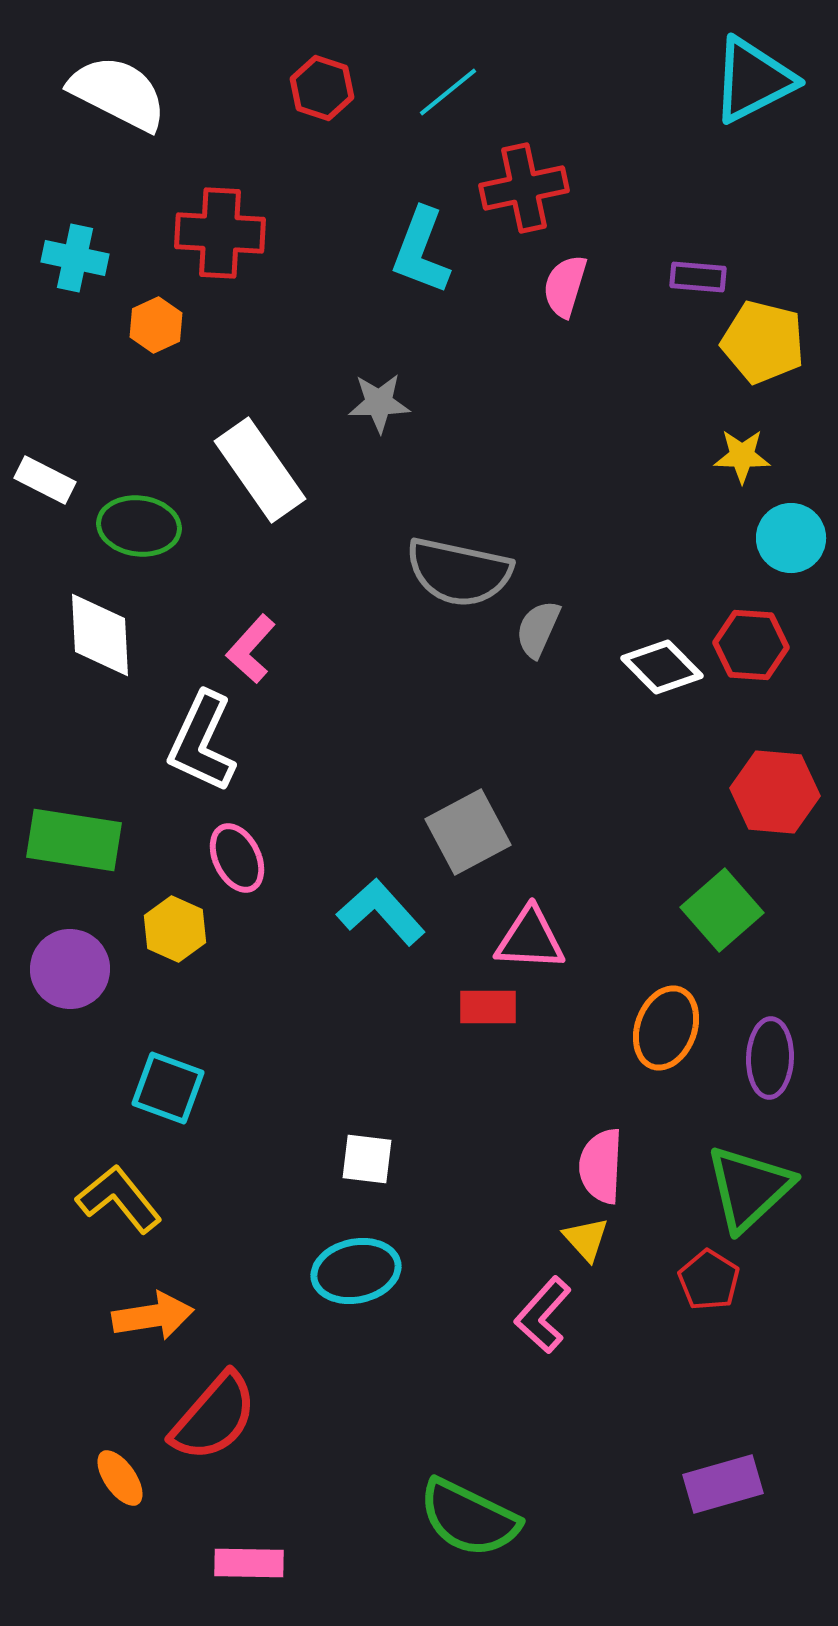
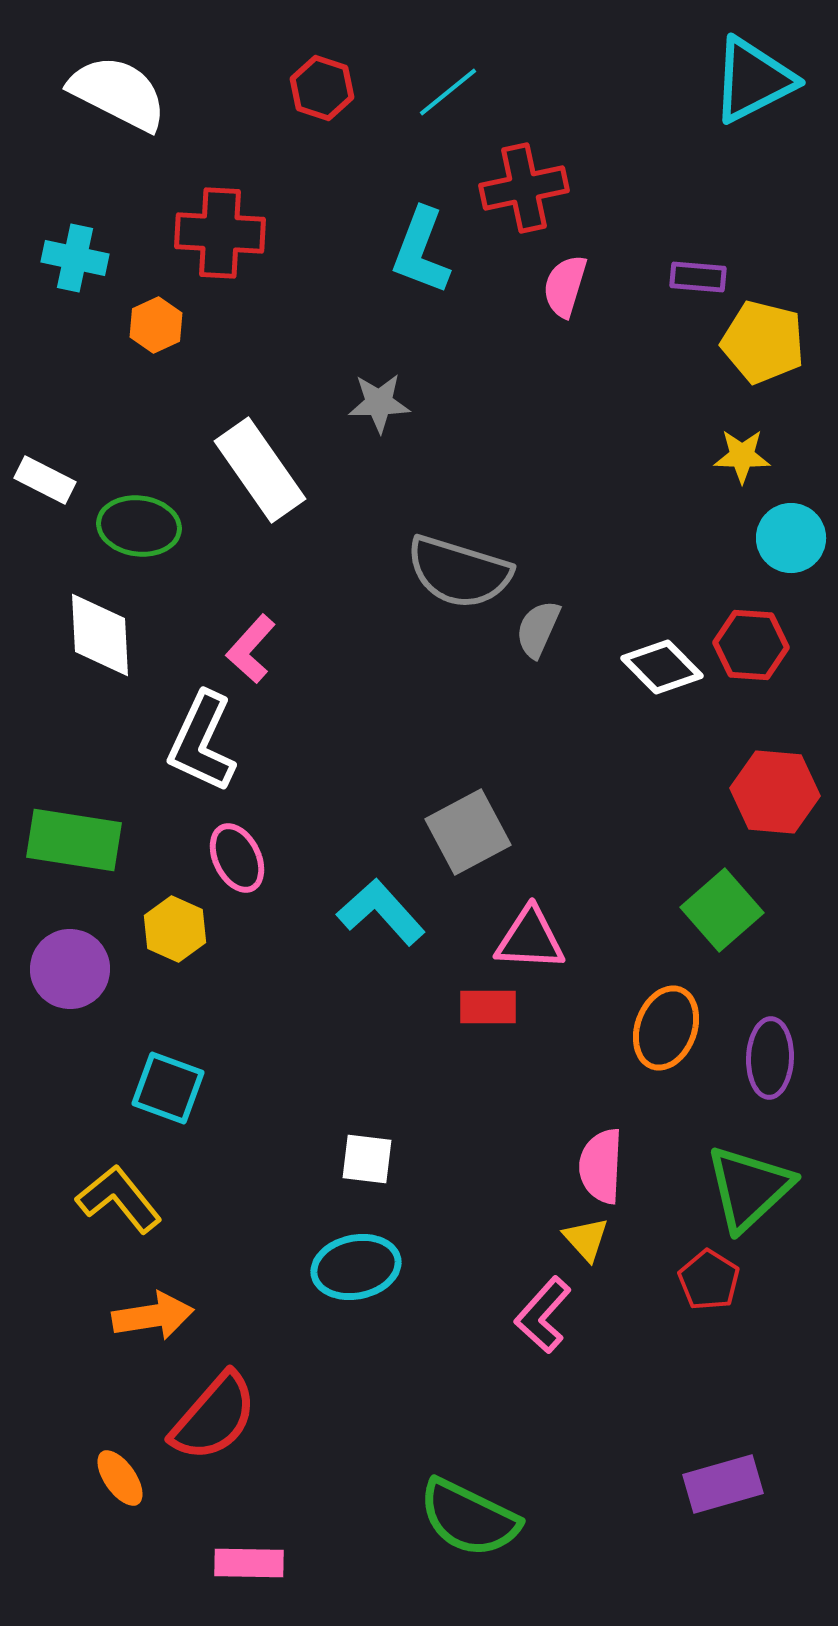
gray semicircle at (459, 572): rotated 5 degrees clockwise
cyan ellipse at (356, 1271): moved 4 px up
